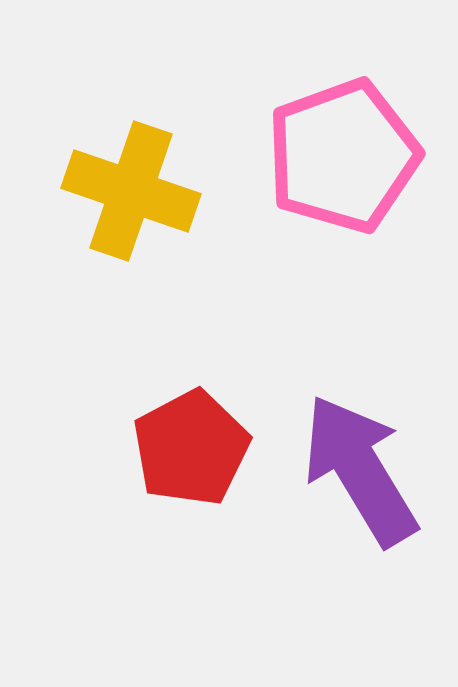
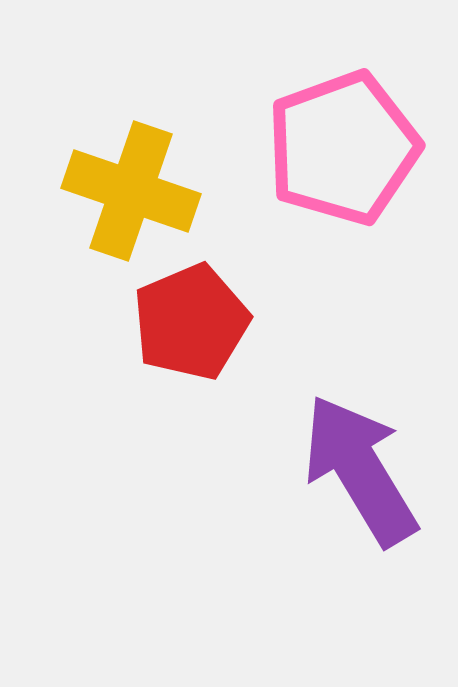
pink pentagon: moved 8 px up
red pentagon: moved 126 px up; rotated 5 degrees clockwise
